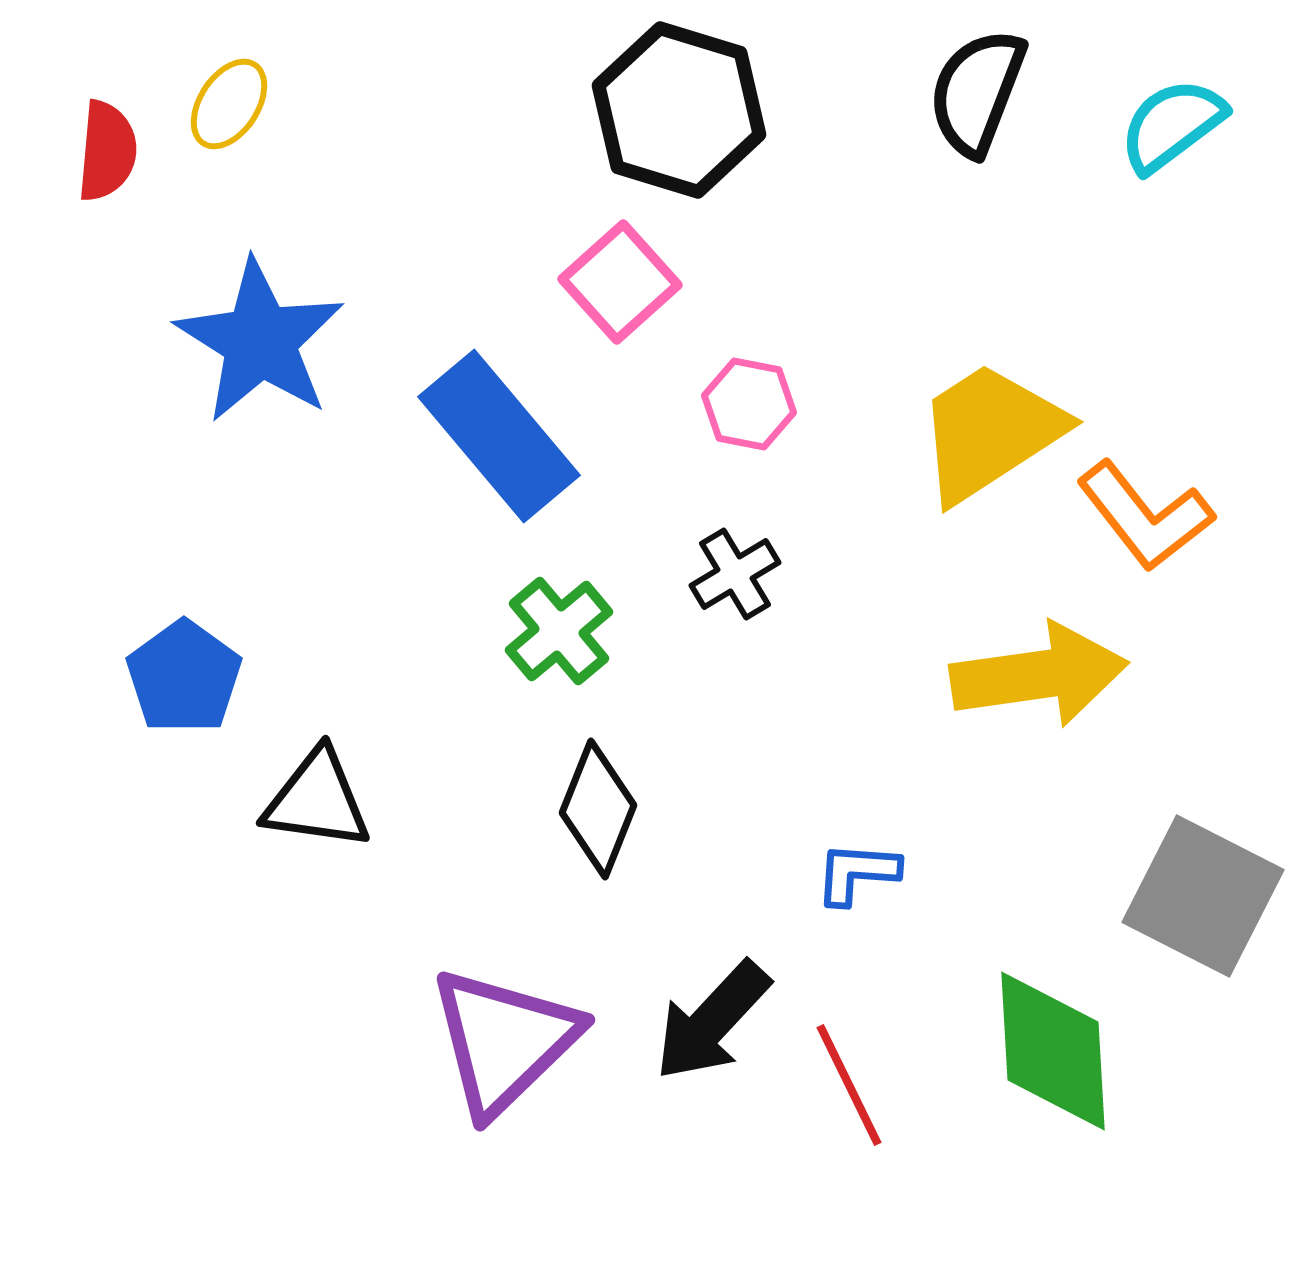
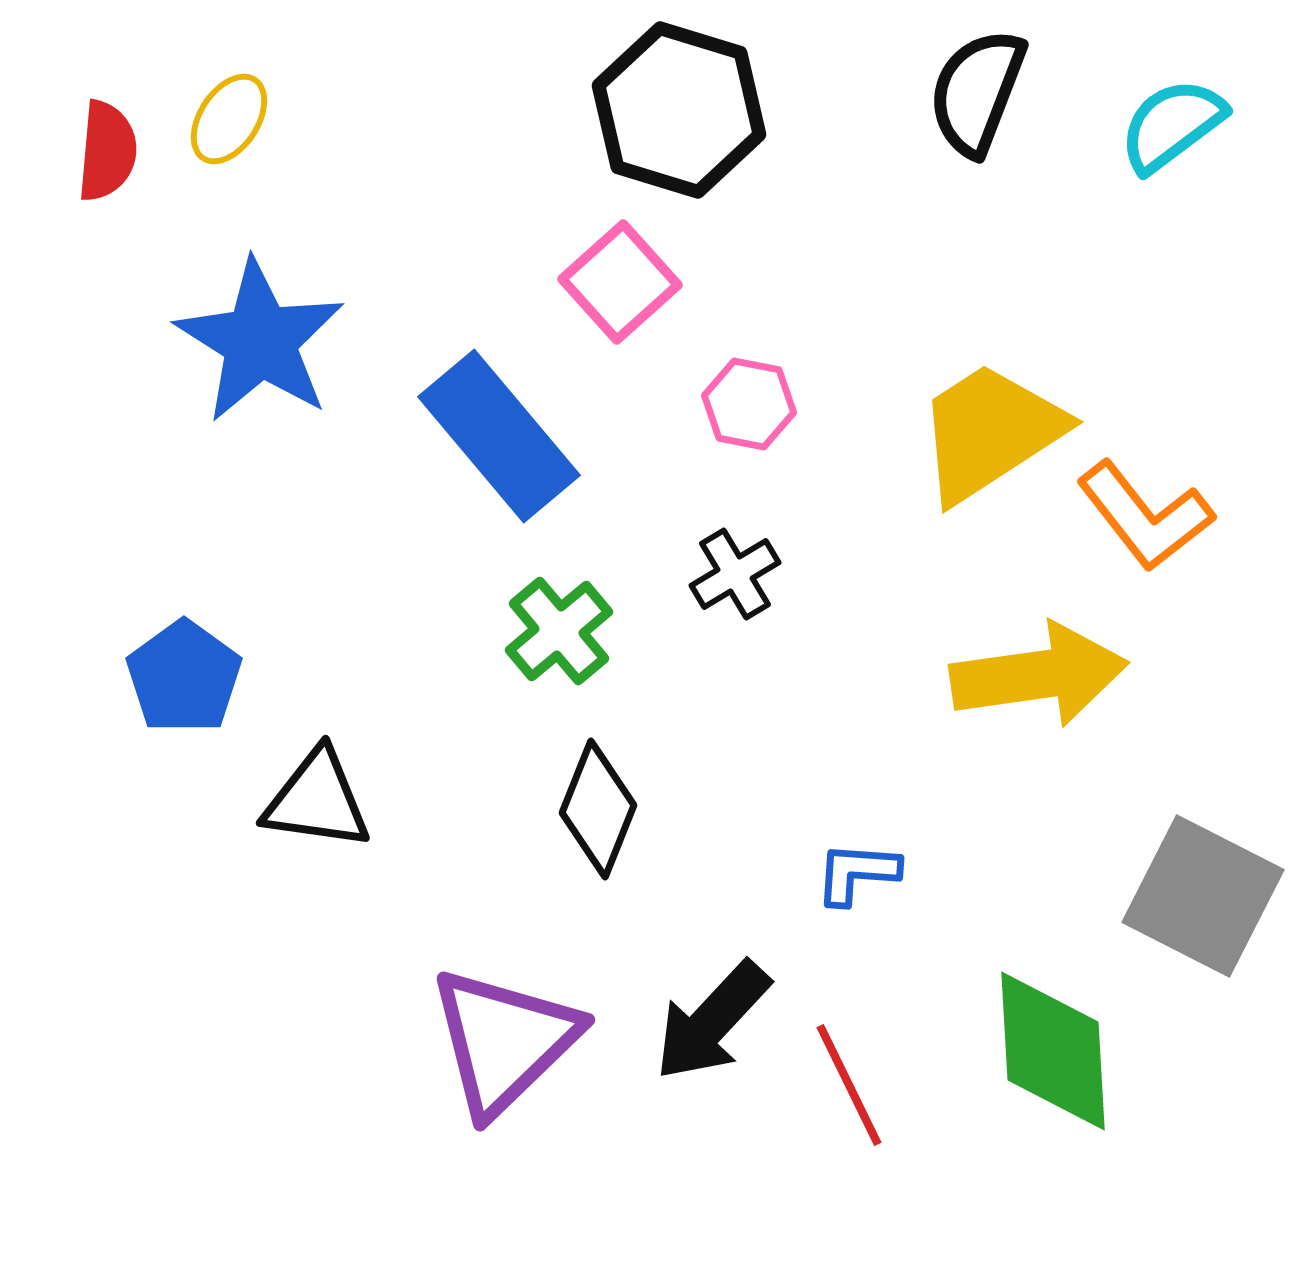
yellow ellipse: moved 15 px down
